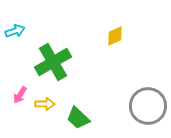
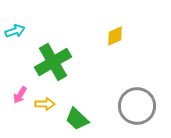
gray circle: moved 11 px left
green trapezoid: moved 1 px left, 1 px down
